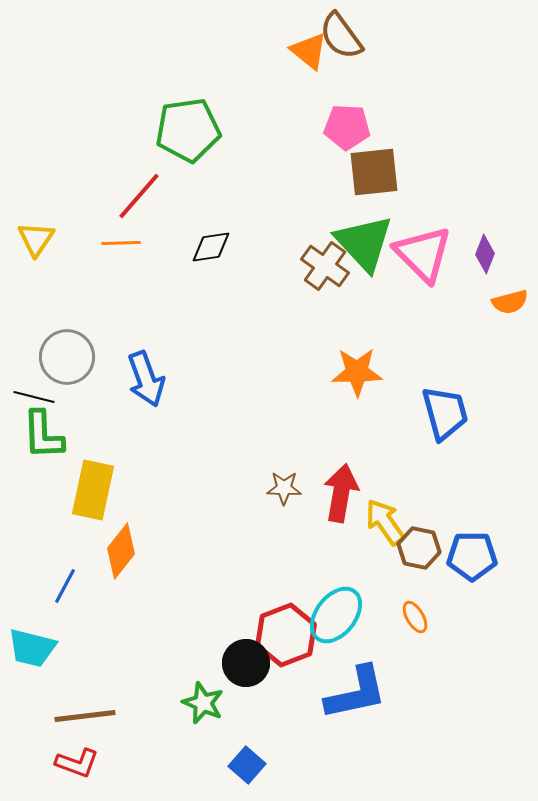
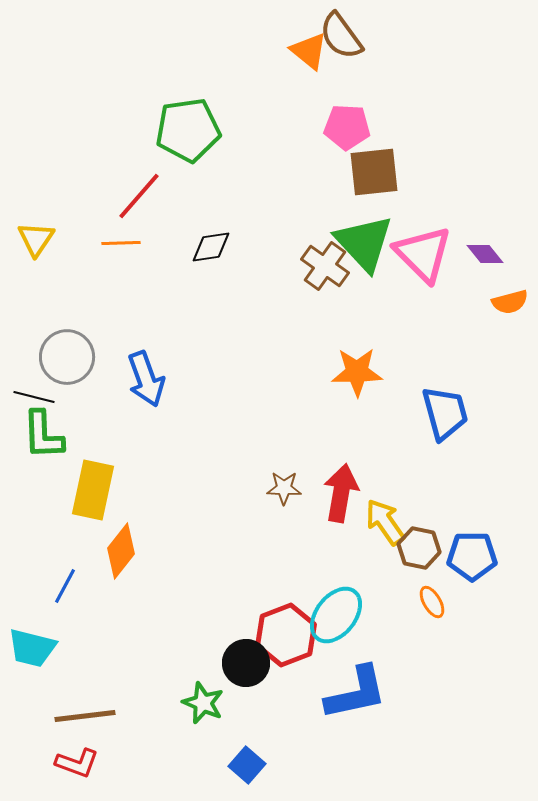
purple diamond: rotated 60 degrees counterclockwise
orange ellipse: moved 17 px right, 15 px up
